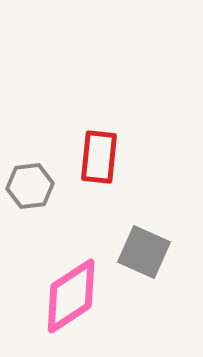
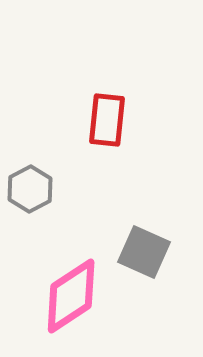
red rectangle: moved 8 px right, 37 px up
gray hexagon: moved 3 px down; rotated 21 degrees counterclockwise
